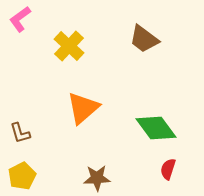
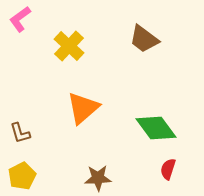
brown star: moved 1 px right
